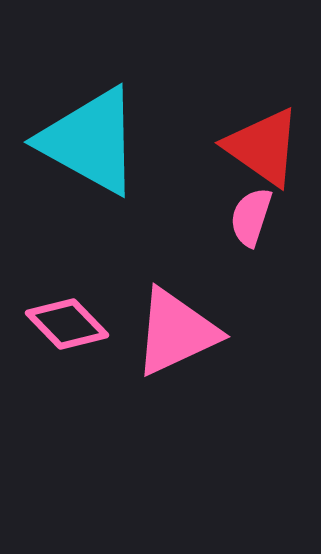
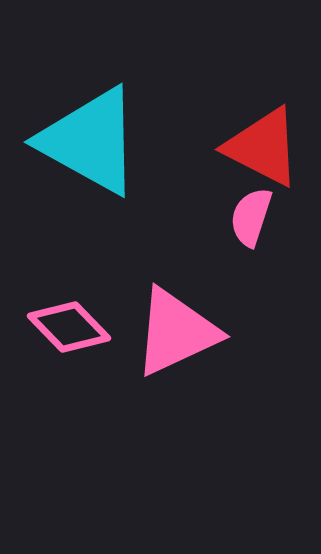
red triangle: rotated 8 degrees counterclockwise
pink diamond: moved 2 px right, 3 px down
